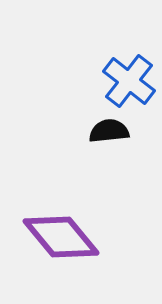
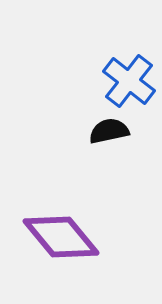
black semicircle: rotated 6 degrees counterclockwise
